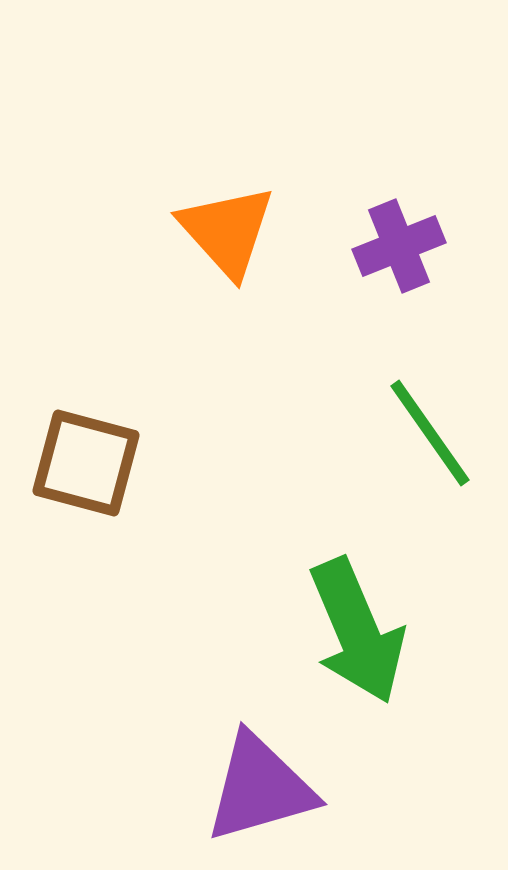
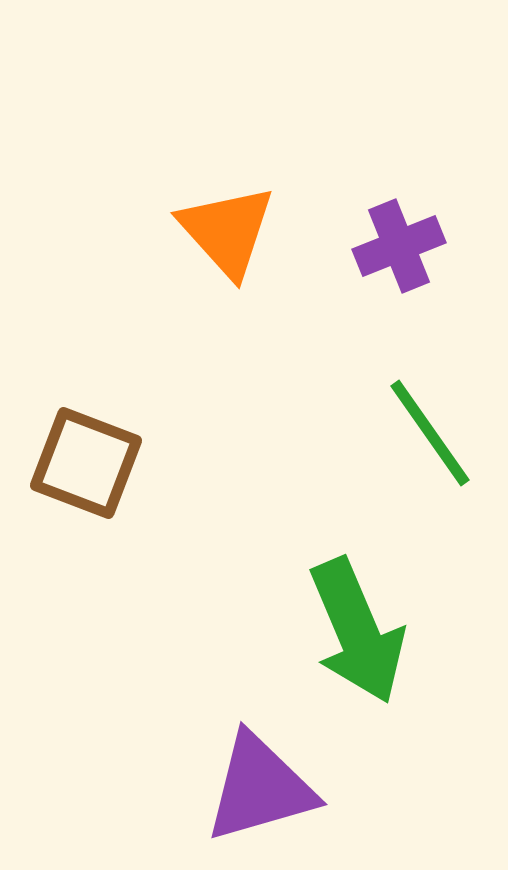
brown square: rotated 6 degrees clockwise
